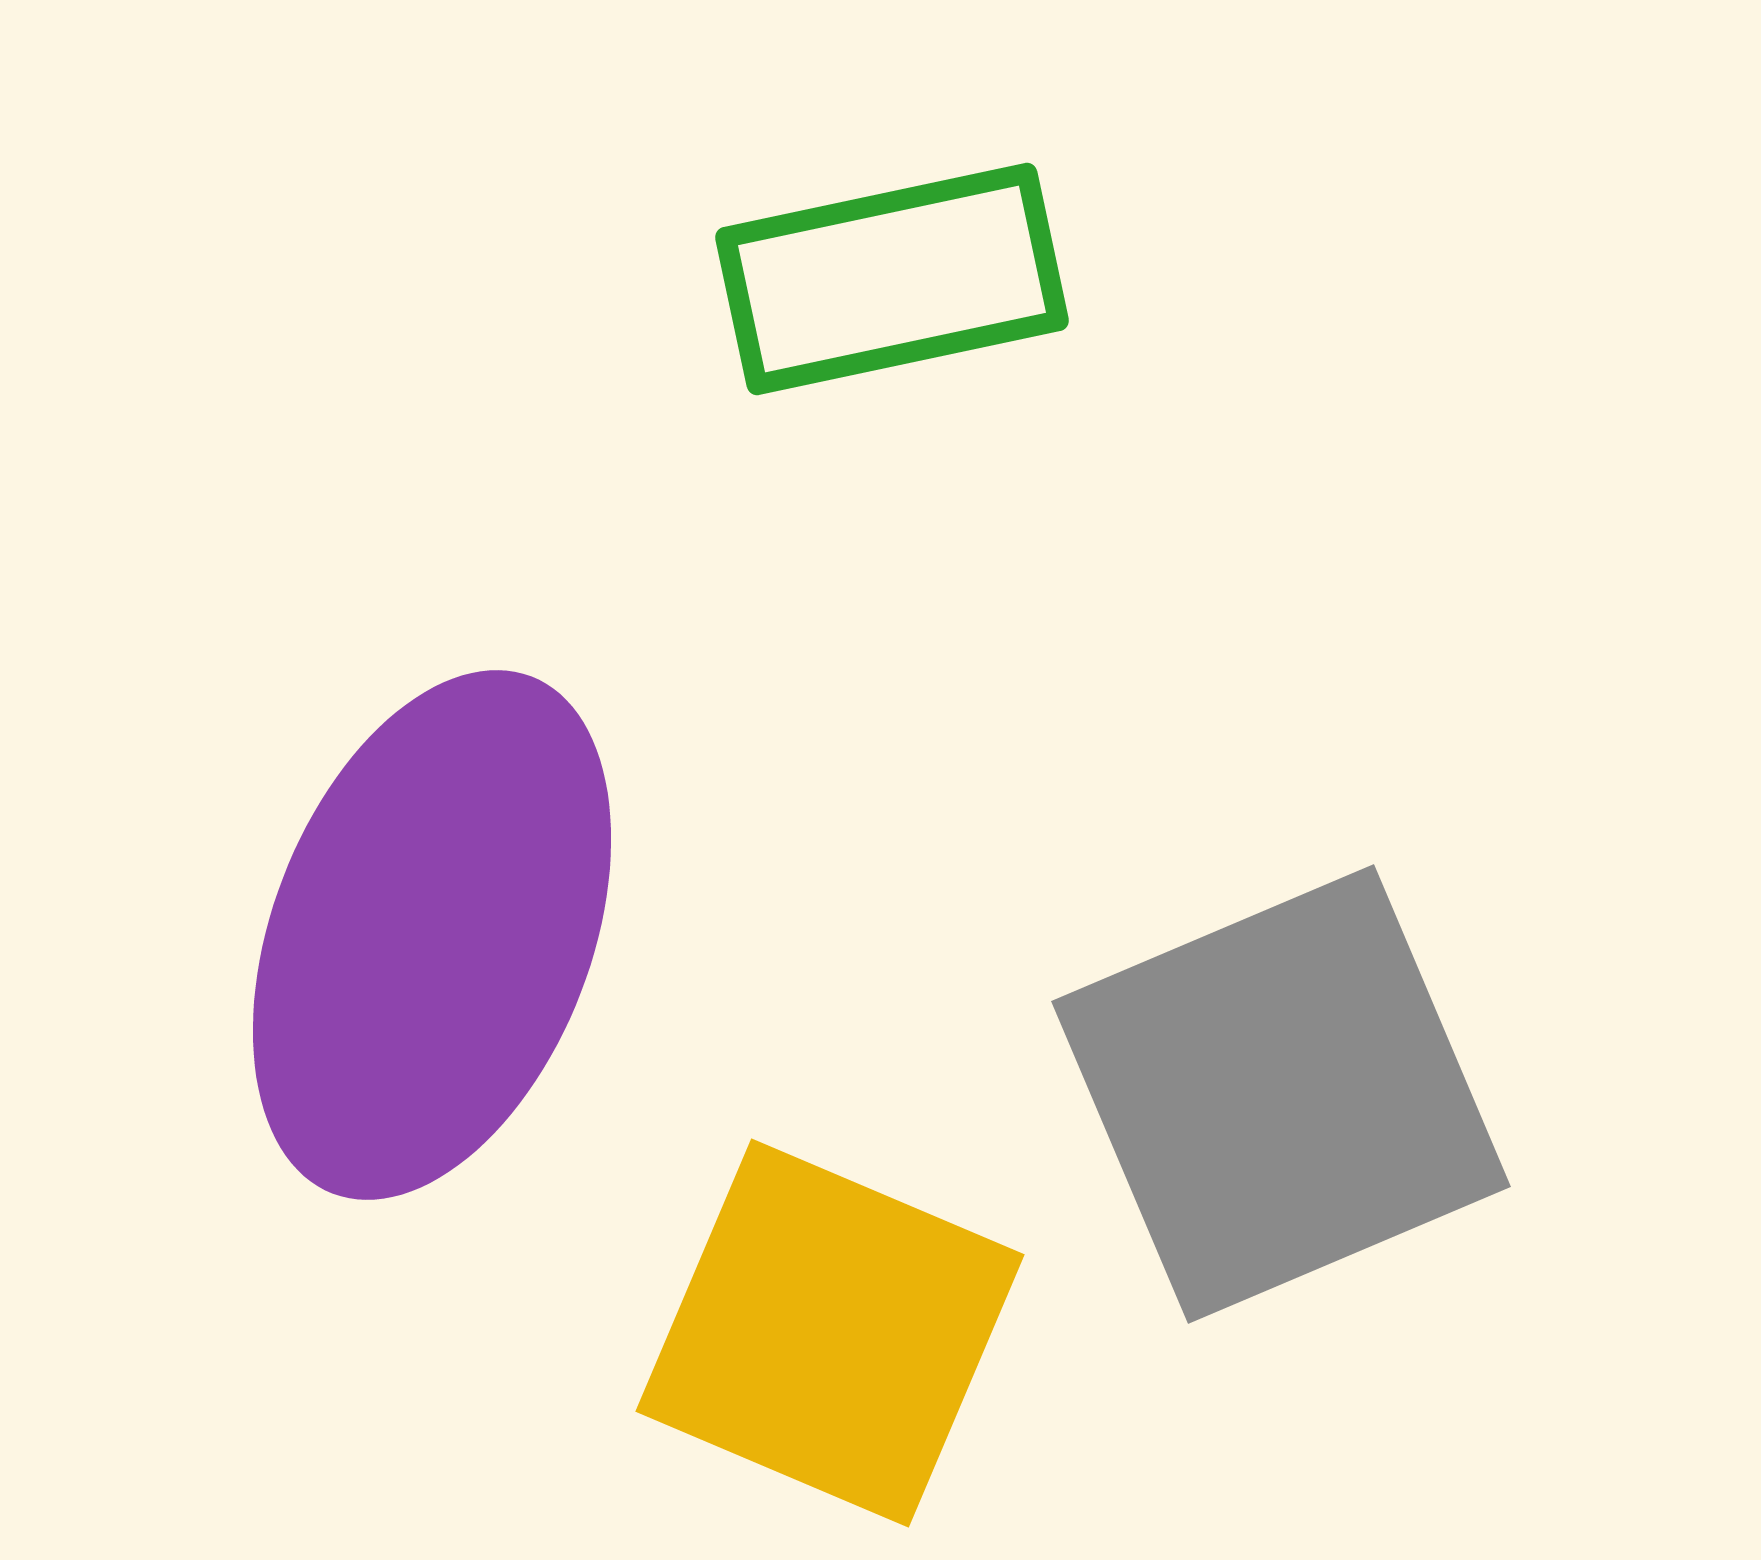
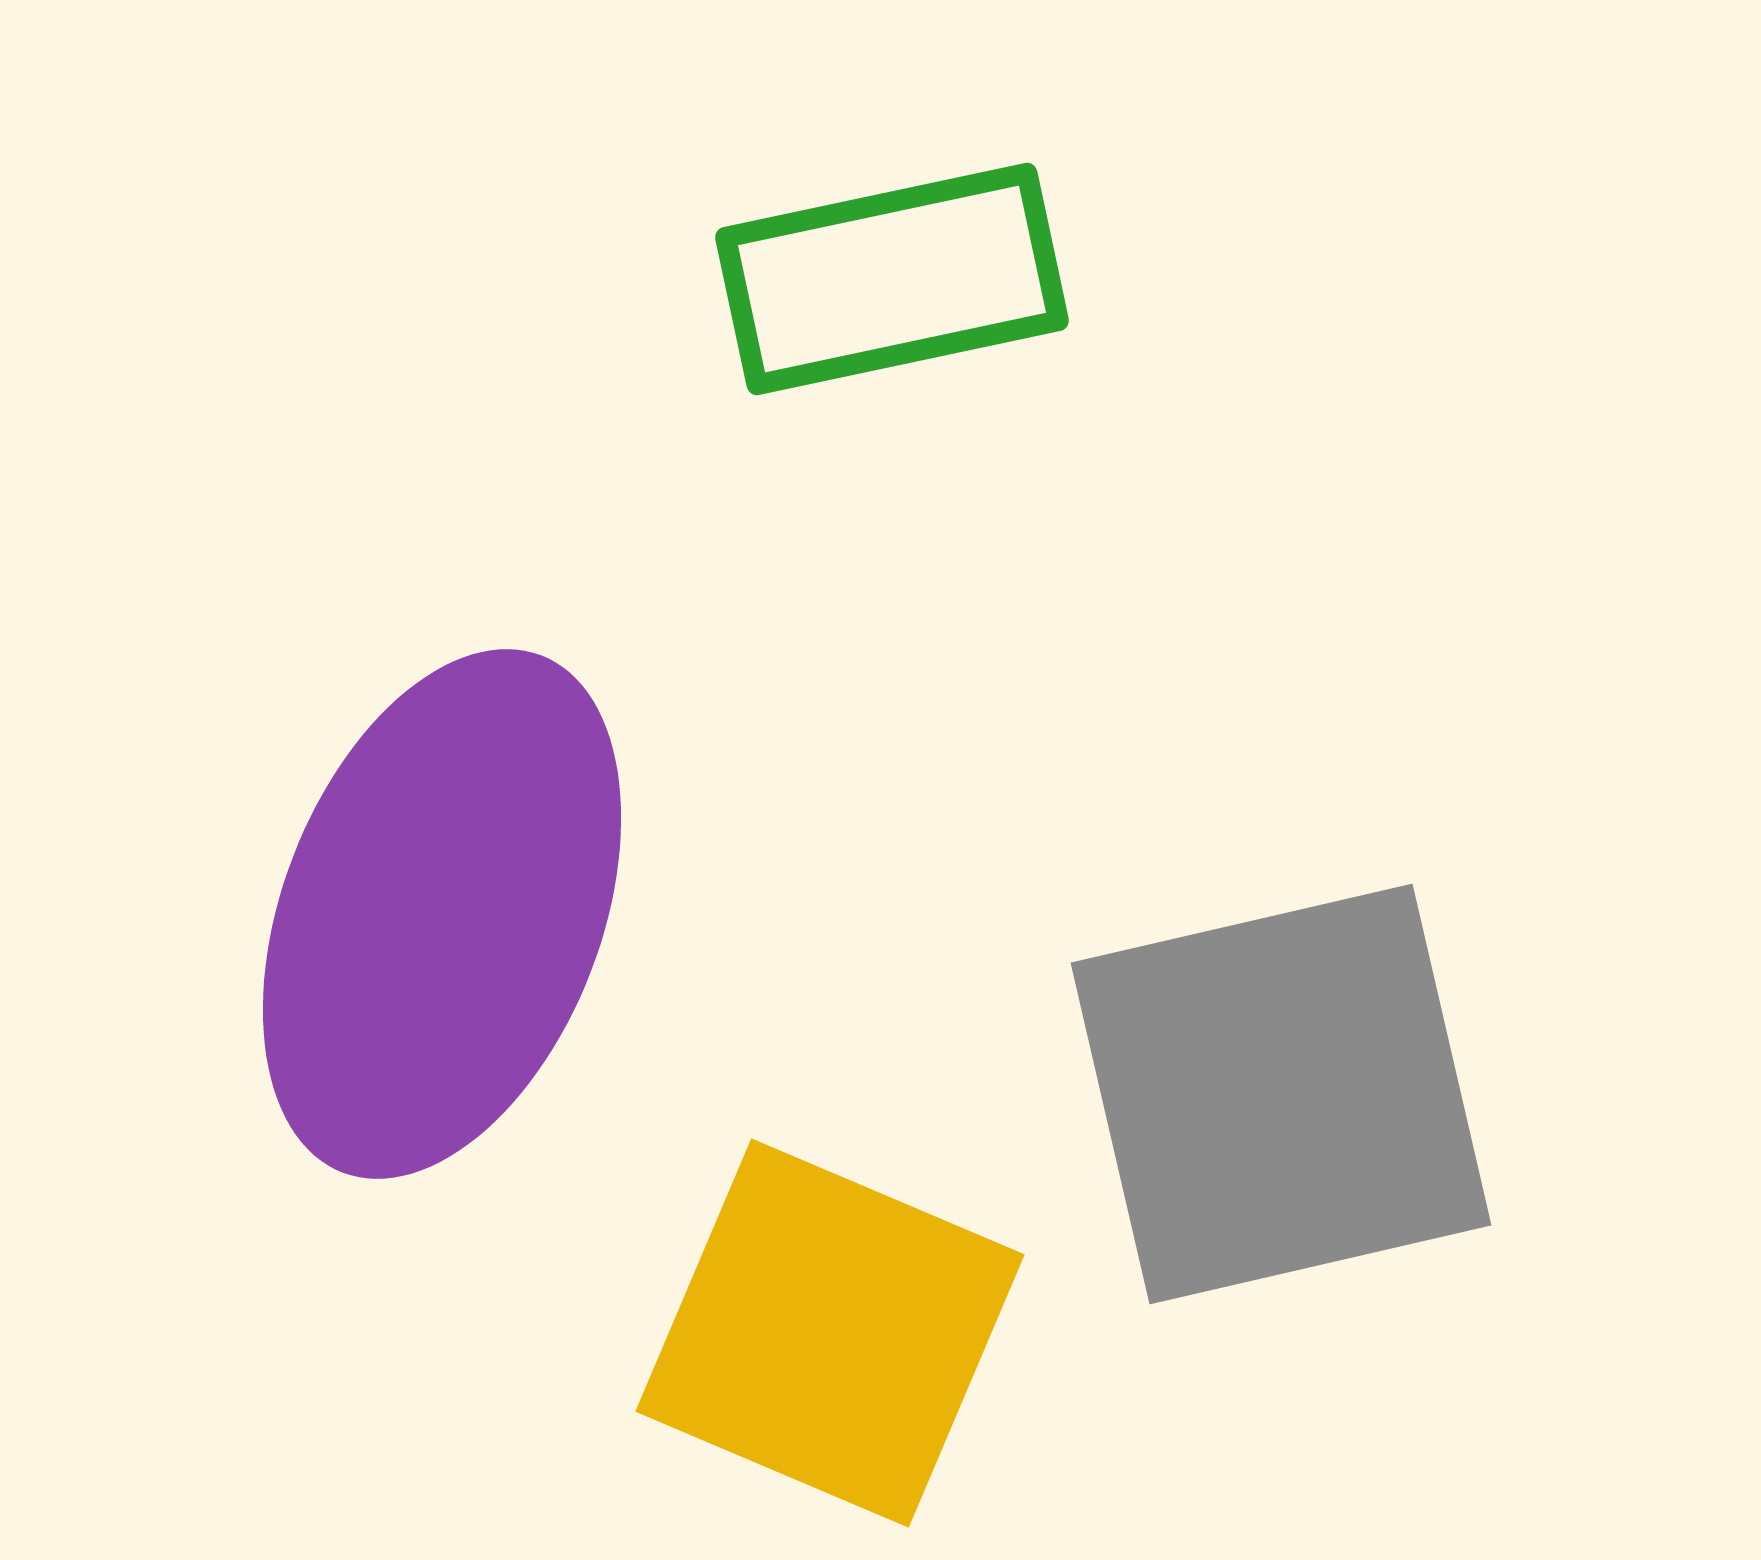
purple ellipse: moved 10 px right, 21 px up
gray square: rotated 10 degrees clockwise
